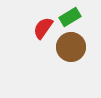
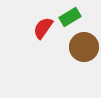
brown circle: moved 13 px right
